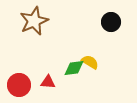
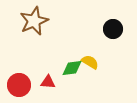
black circle: moved 2 px right, 7 px down
green diamond: moved 2 px left
